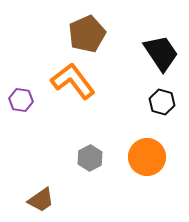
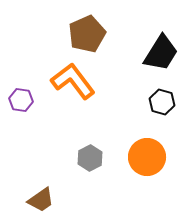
black trapezoid: rotated 66 degrees clockwise
